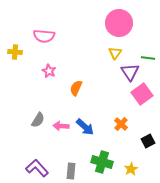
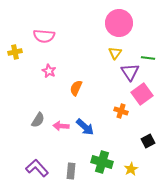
yellow cross: rotated 16 degrees counterclockwise
orange cross: moved 13 px up; rotated 24 degrees counterclockwise
